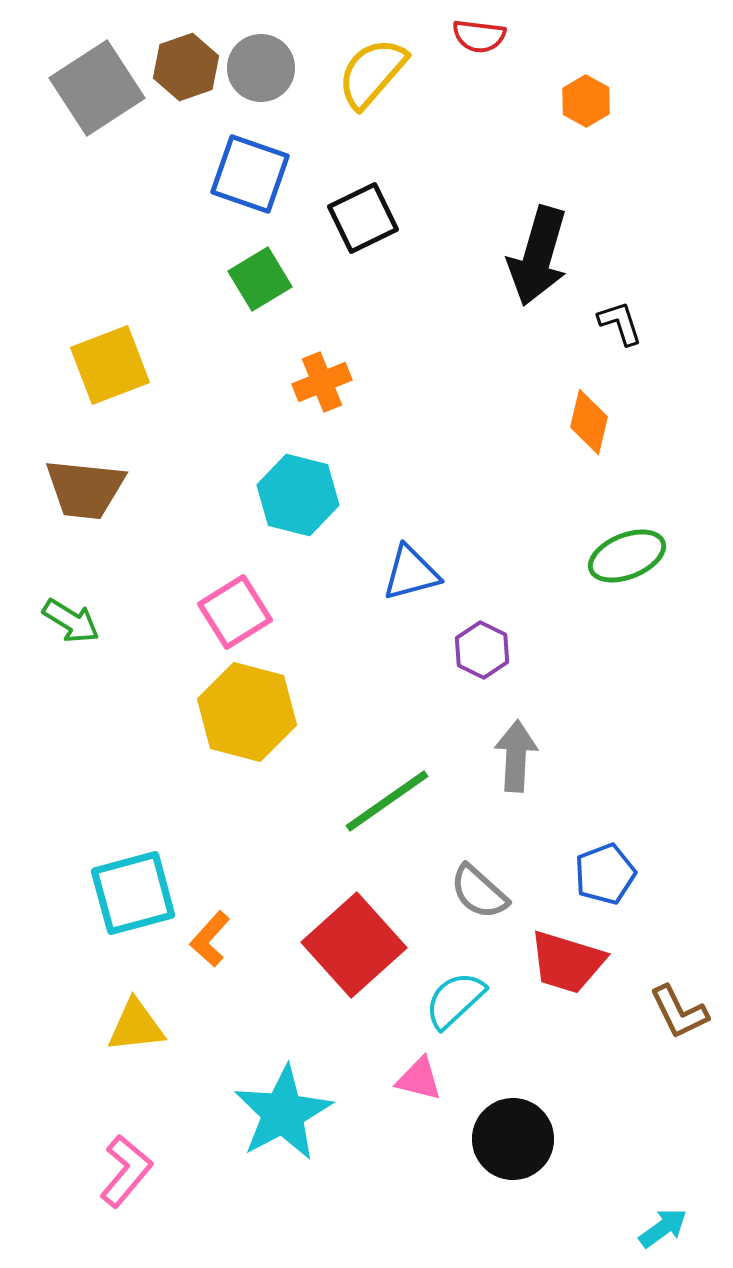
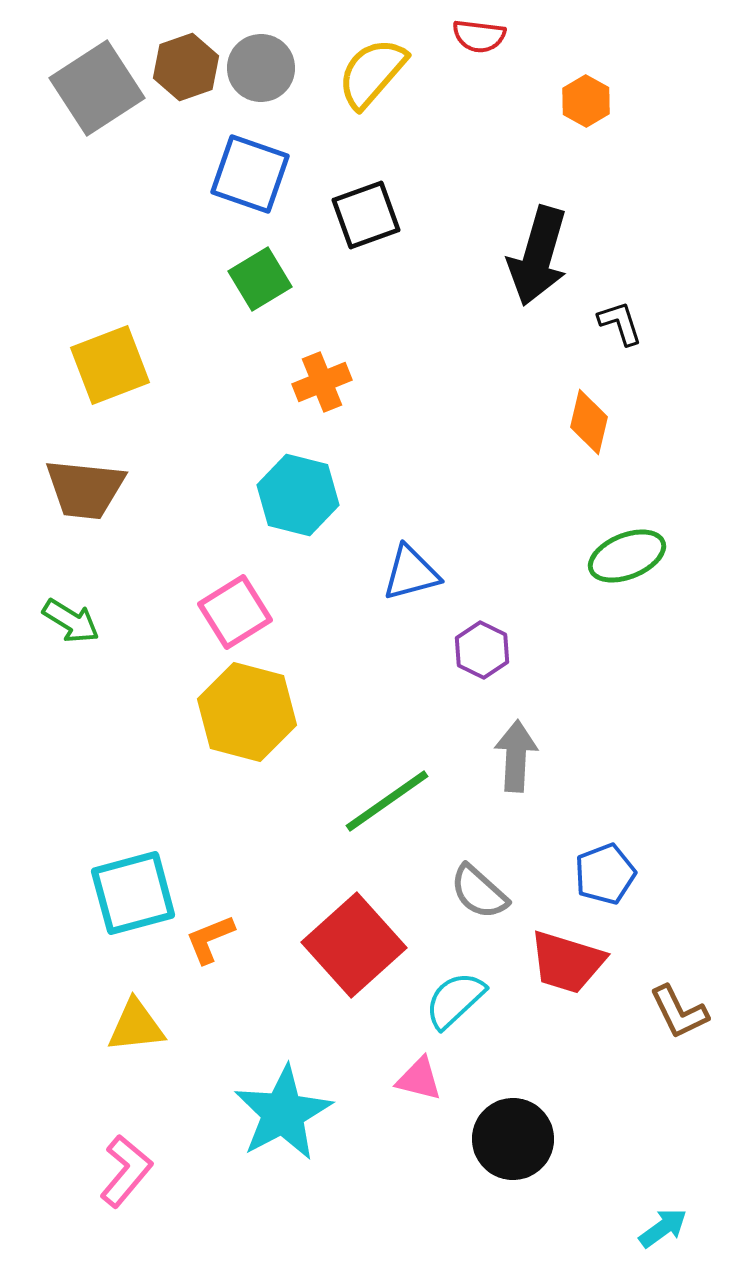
black square: moved 3 px right, 3 px up; rotated 6 degrees clockwise
orange L-shape: rotated 26 degrees clockwise
